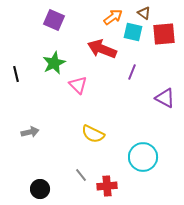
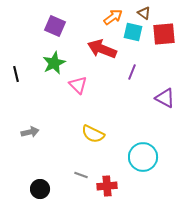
purple square: moved 1 px right, 6 px down
gray line: rotated 32 degrees counterclockwise
